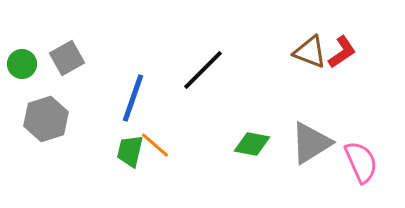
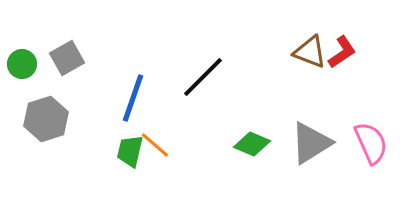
black line: moved 7 px down
green diamond: rotated 12 degrees clockwise
pink semicircle: moved 10 px right, 19 px up
